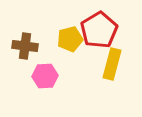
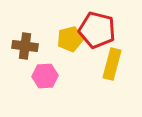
red pentagon: moved 2 px left; rotated 27 degrees counterclockwise
